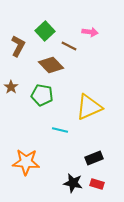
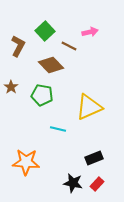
pink arrow: rotated 21 degrees counterclockwise
cyan line: moved 2 px left, 1 px up
red rectangle: rotated 64 degrees counterclockwise
